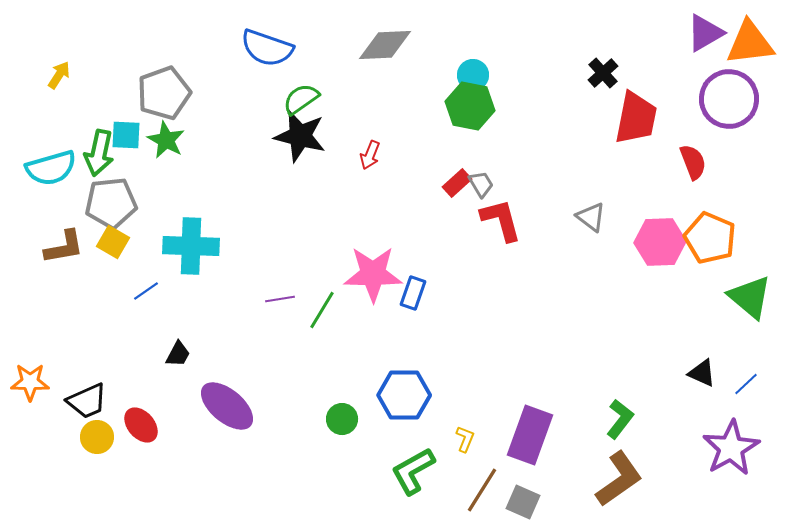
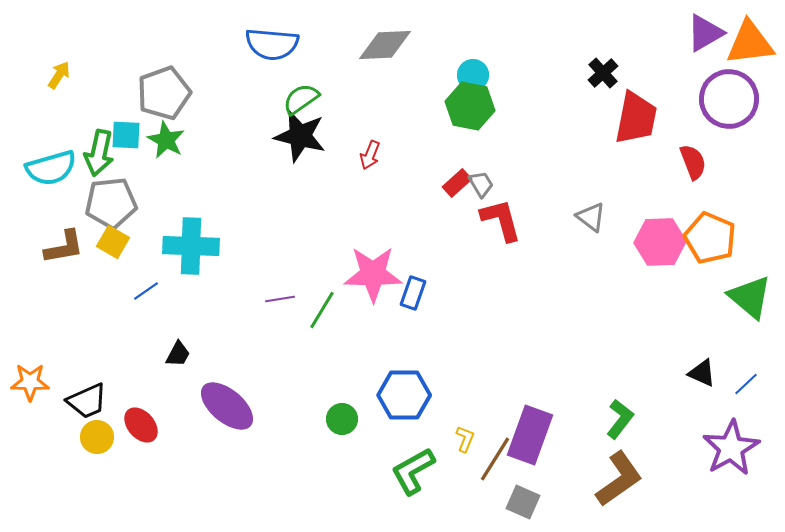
blue semicircle at (267, 48): moved 5 px right, 4 px up; rotated 14 degrees counterclockwise
brown line at (482, 490): moved 13 px right, 31 px up
